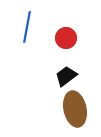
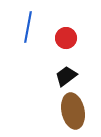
blue line: moved 1 px right
brown ellipse: moved 2 px left, 2 px down
